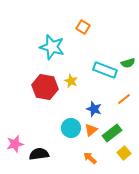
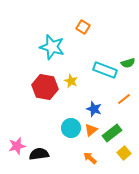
pink star: moved 2 px right, 2 px down
